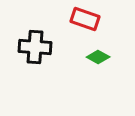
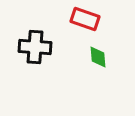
green diamond: rotated 55 degrees clockwise
